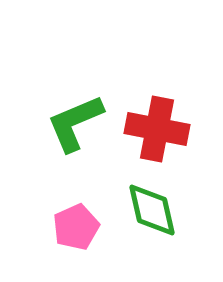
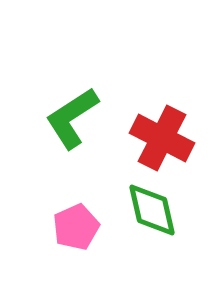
green L-shape: moved 3 px left, 5 px up; rotated 10 degrees counterclockwise
red cross: moved 5 px right, 9 px down; rotated 16 degrees clockwise
